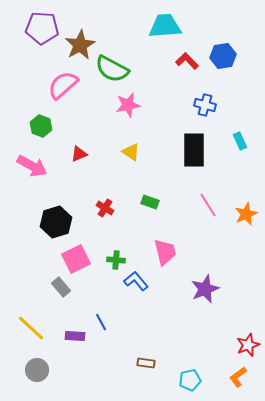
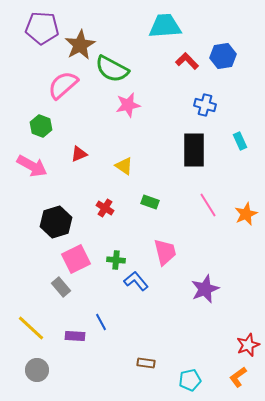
yellow triangle: moved 7 px left, 14 px down
